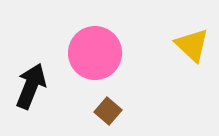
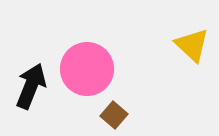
pink circle: moved 8 px left, 16 px down
brown square: moved 6 px right, 4 px down
